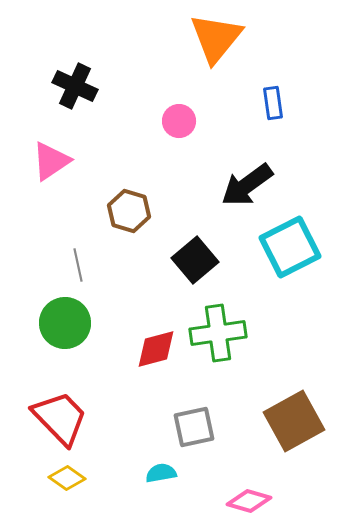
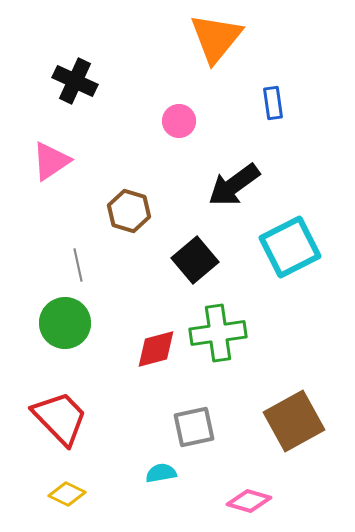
black cross: moved 5 px up
black arrow: moved 13 px left
yellow diamond: moved 16 px down; rotated 9 degrees counterclockwise
